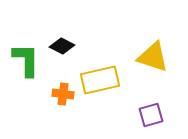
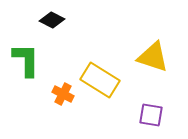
black diamond: moved 10 px left, 26 px up
yellow rectangle: rotated 45 degrees clockwise
orange cross: rotated 20 degrees clockwise
purple square: rotated 25 degrees clockwise
